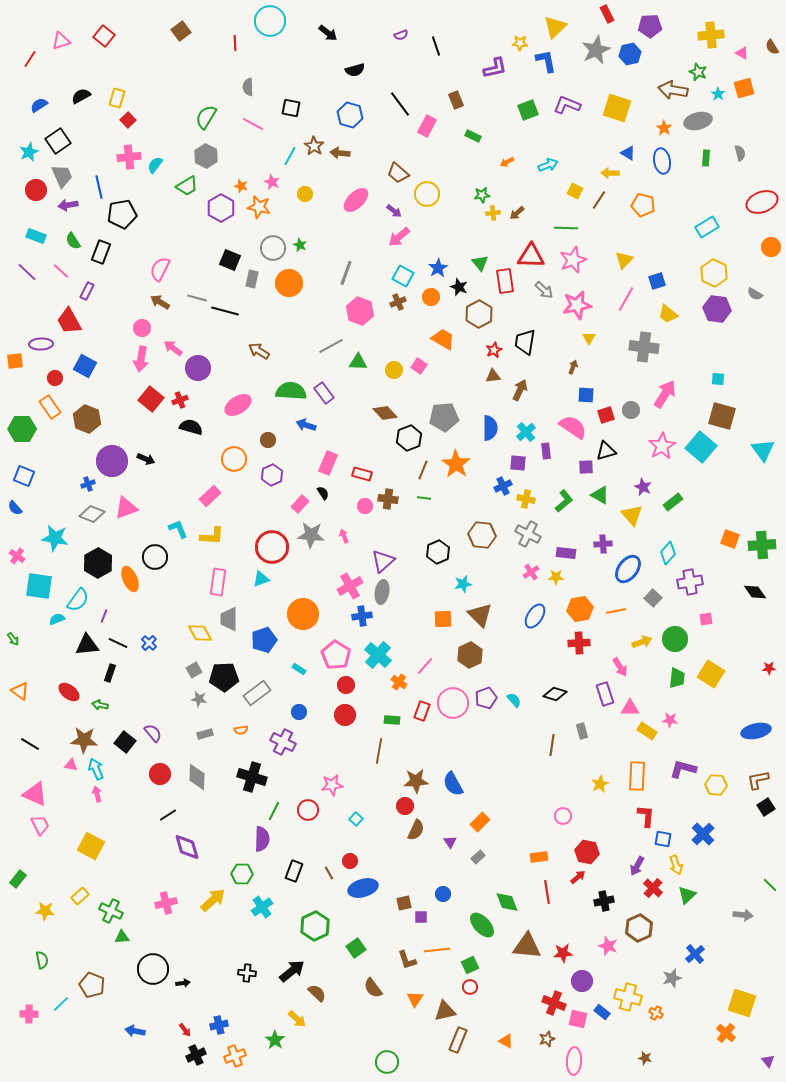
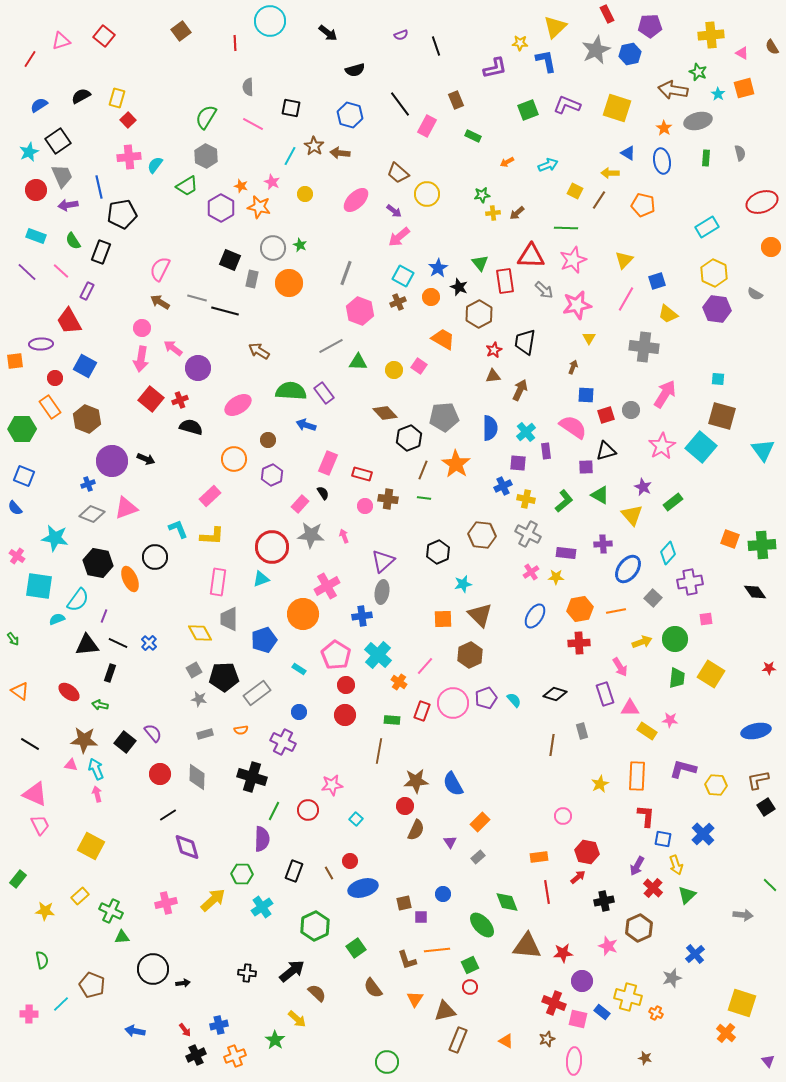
black hexagon at (98, 563): rotated 20 degrees counterclockwise
pink cross at (350, 586): moved 23 px left
